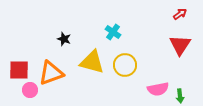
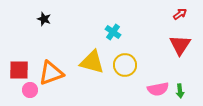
black star: moved 20 px left, 20 px up
green arrow: moved 5 px up
